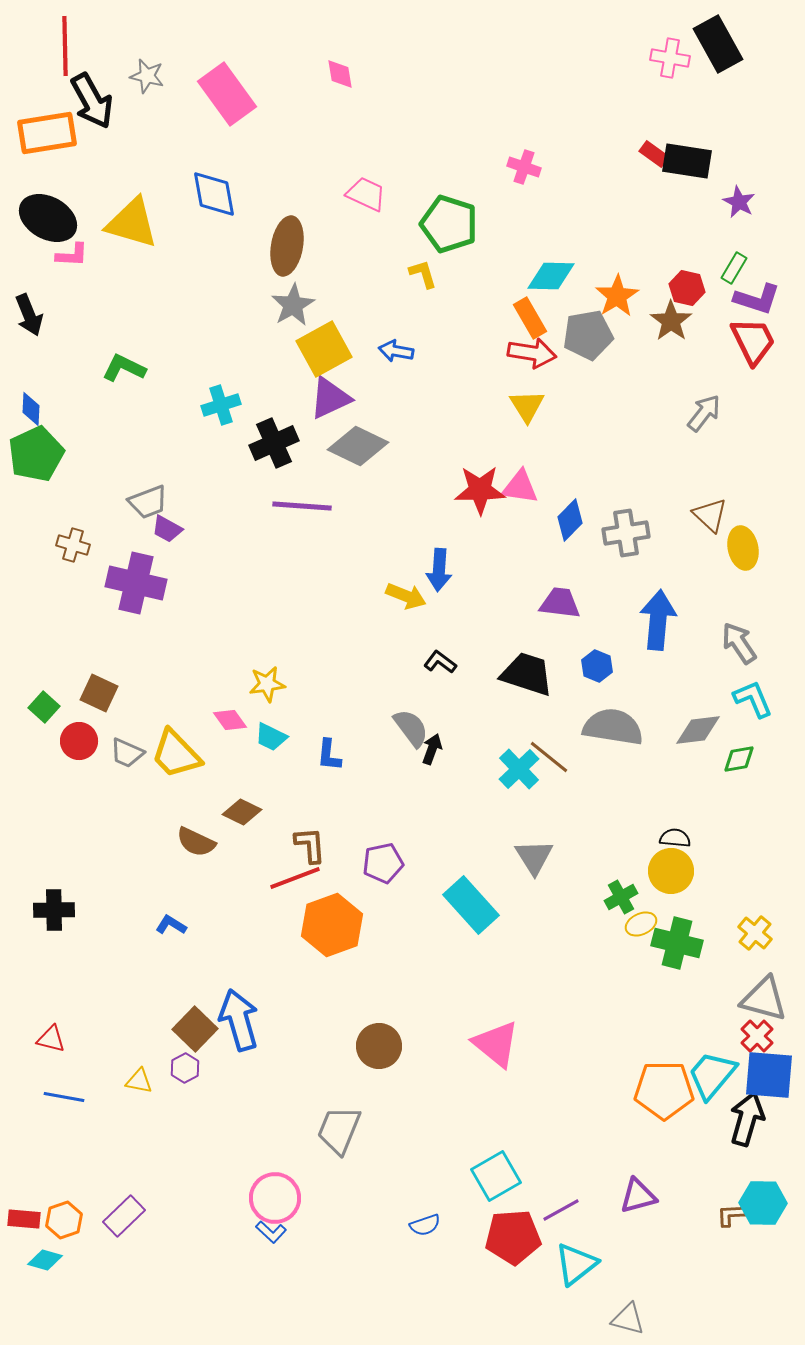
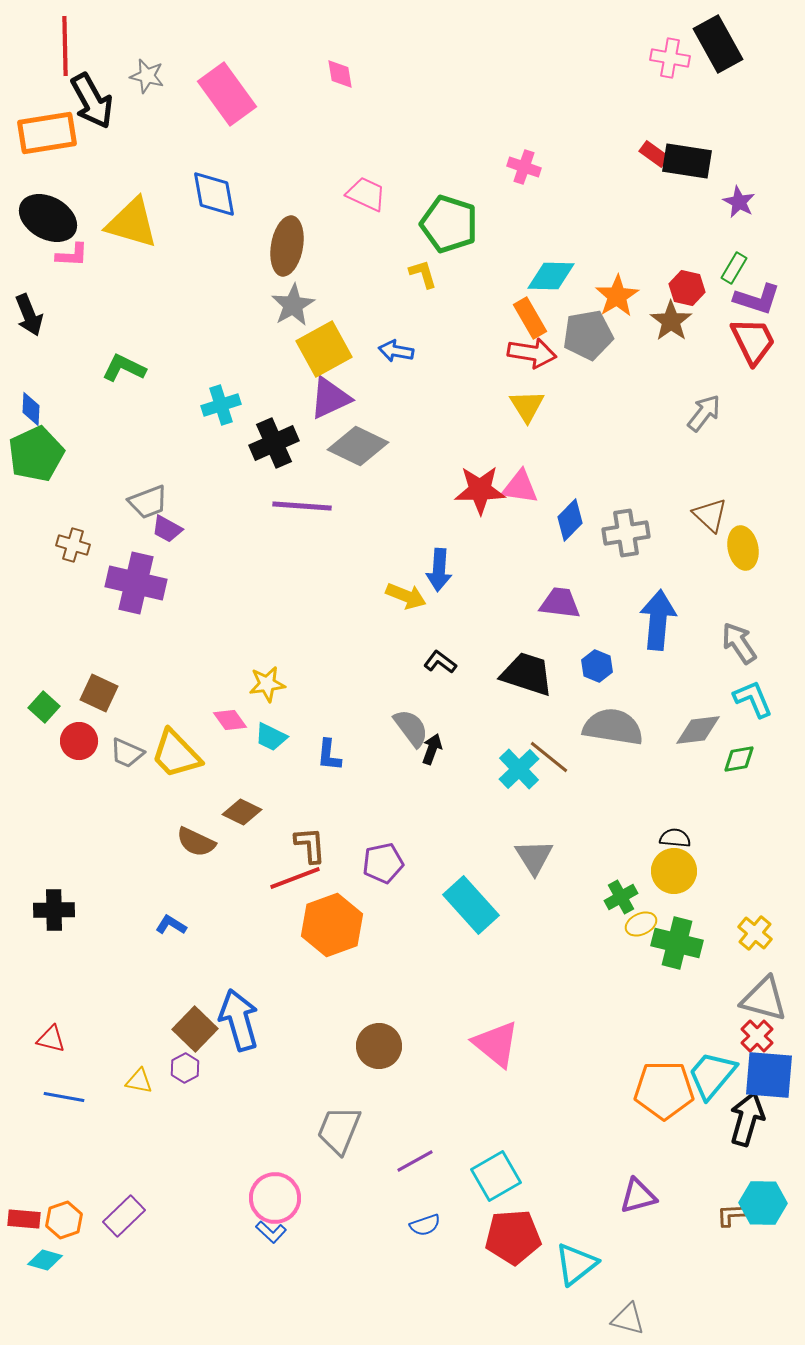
yellow circle at (671, 871): moved 3 px right
purple line at (561, 1210): moved 146 px left, 49 px up
